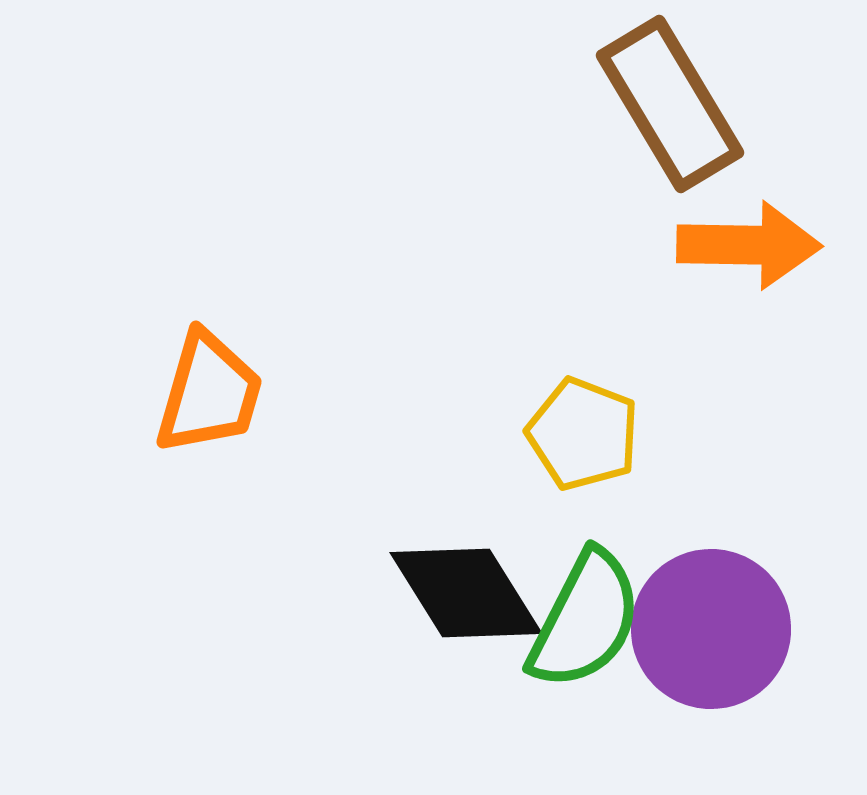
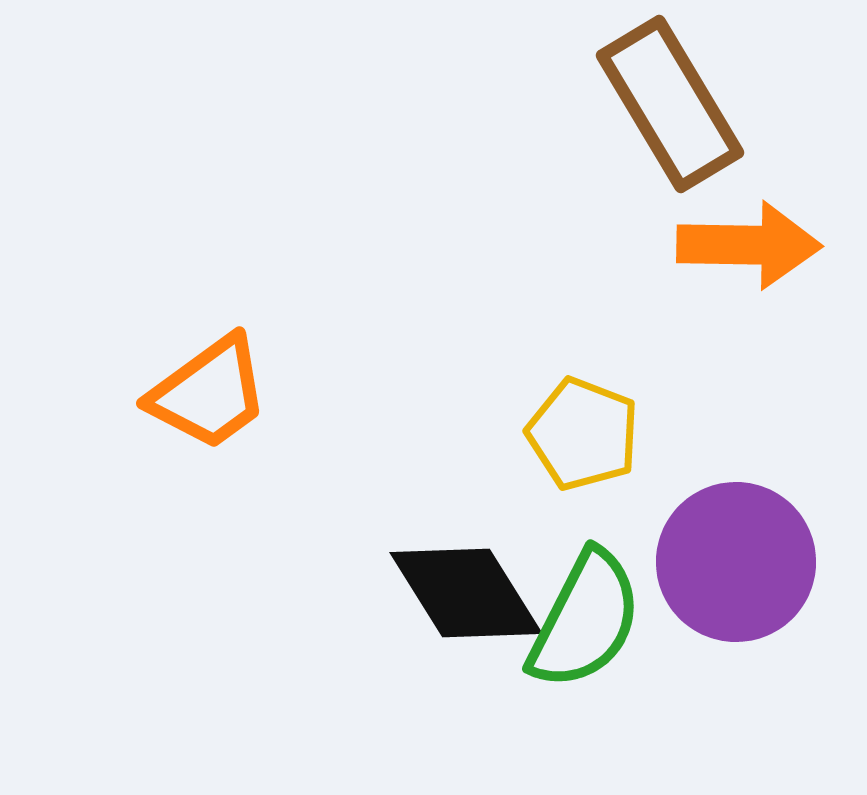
orange trapezoid: rotated 38 degrees clockwise
purple circle: moved 25 px right, 67 px up
